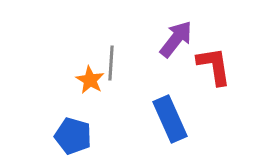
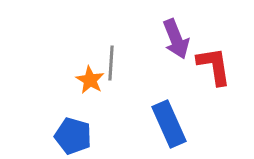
purple arrow: rotated 120 degrees clockwise
blue rectangle: moved 1 px left, 5 px down
